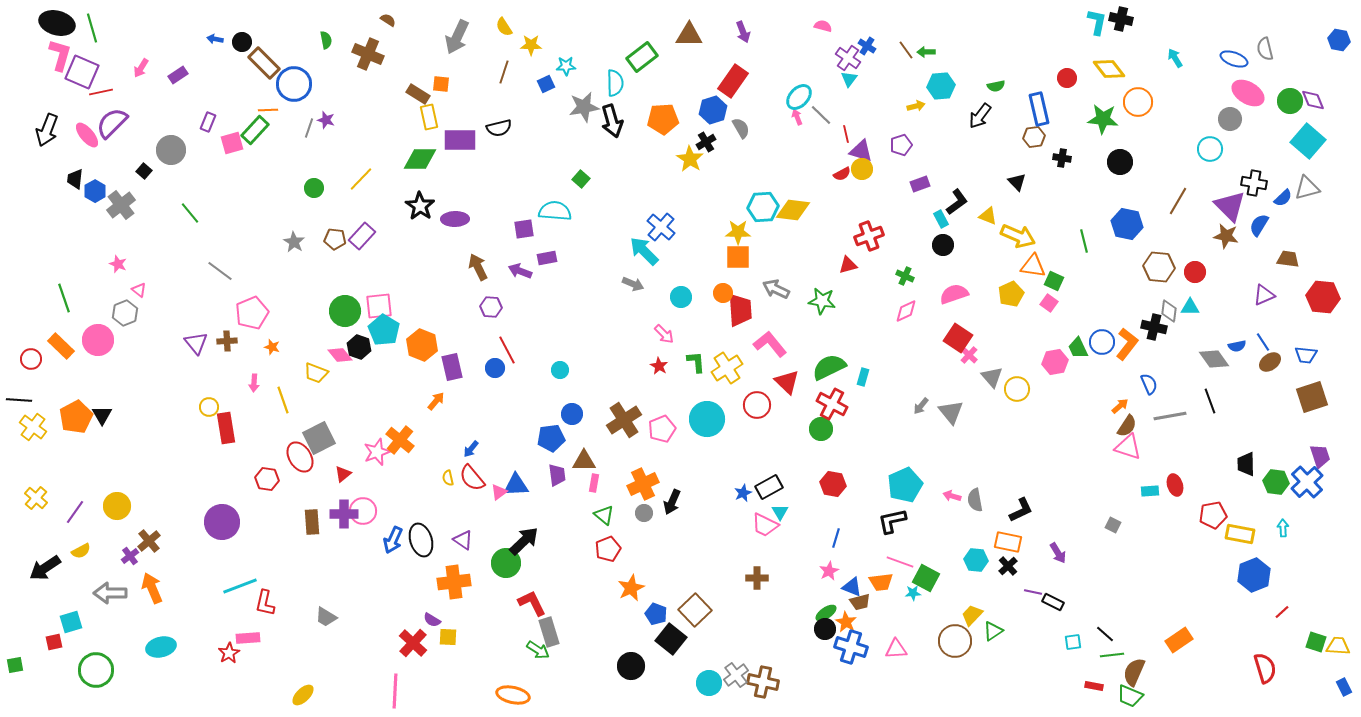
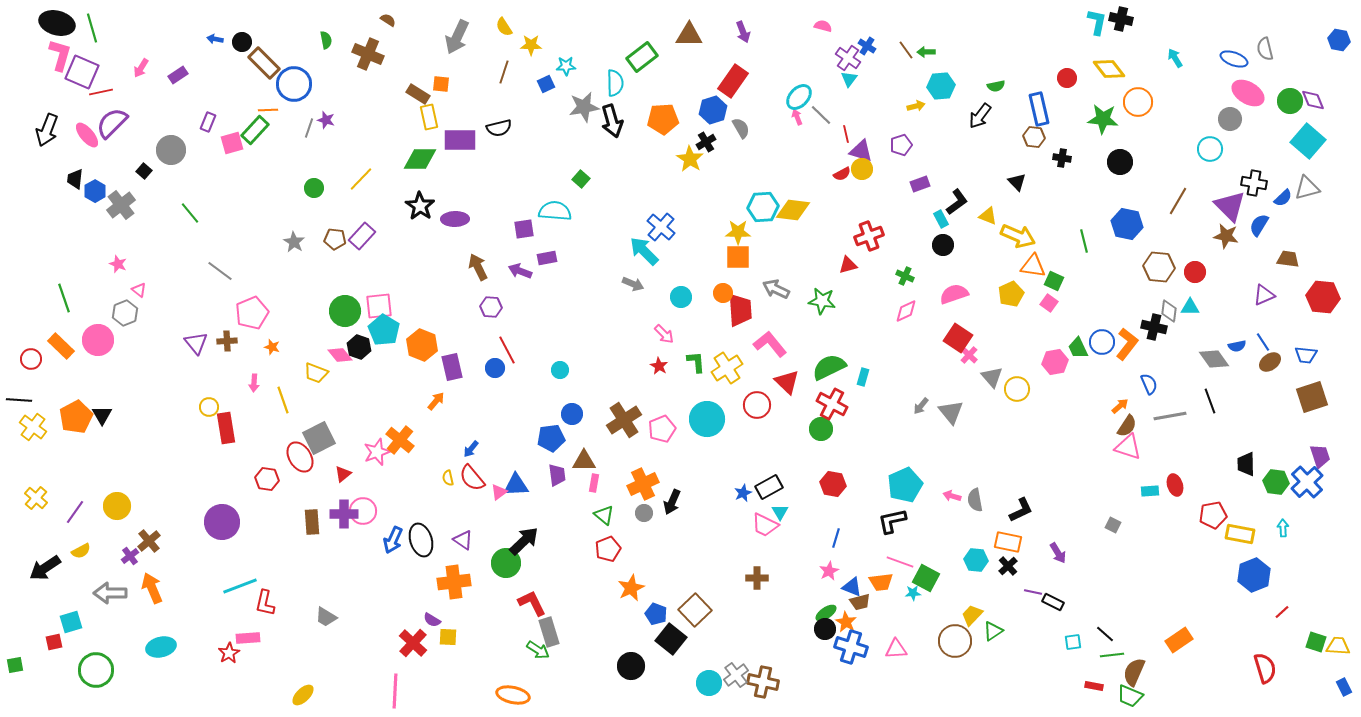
brown hexagon at (1034, 137): rotated 15 degrees clockwise
